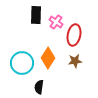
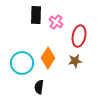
red ellipse: moved 5 px right, 1 px down
